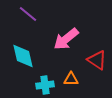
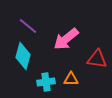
purple line: moved 12 px down
cyan diamond: rotated 28 degrees clockwise
red triangle: moved 1 px up; rotated 25 degrees counterclockwise
cyan cross: moved 1 px right, 3 px up
